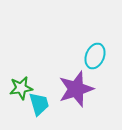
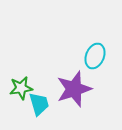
purple star: moved 2 px left
